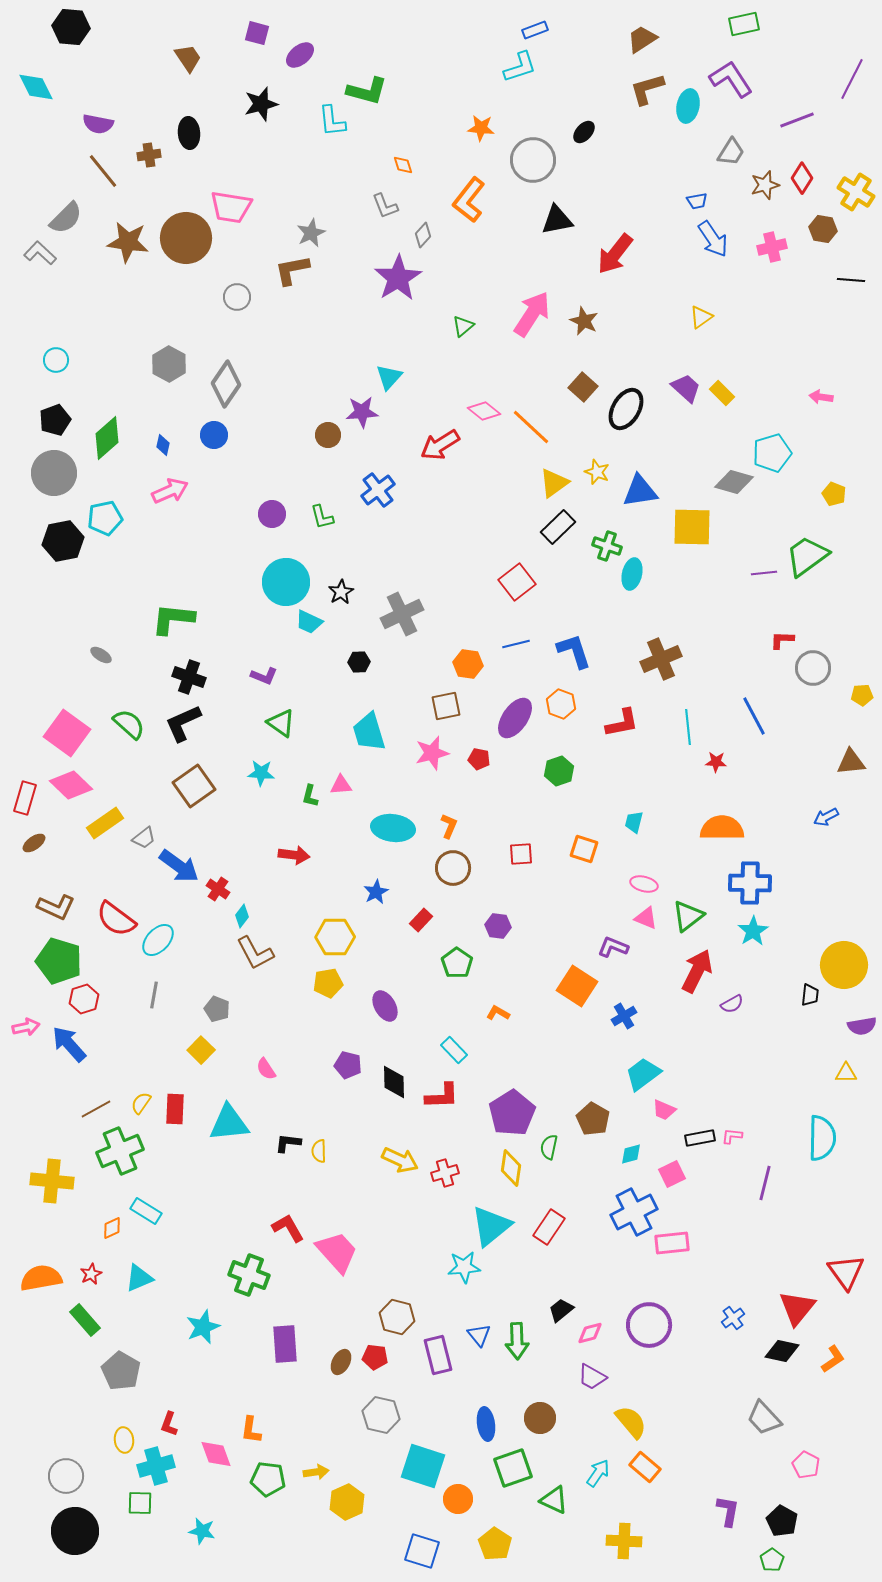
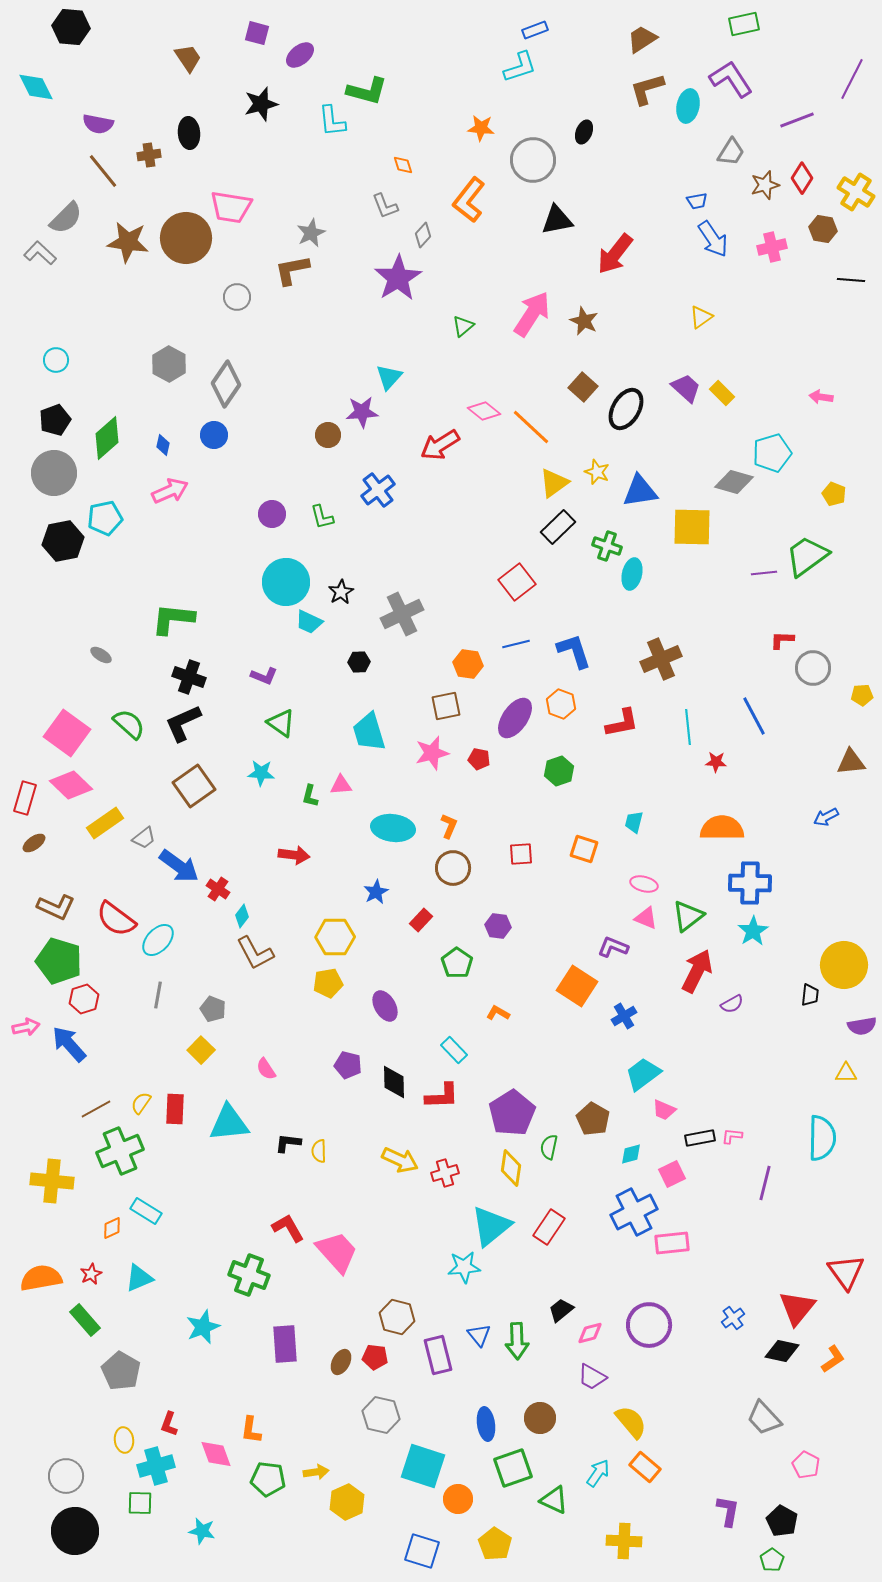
black ellipse at (584, 132): rotated 20 degrees counterclockwise
gray line at (154, 995): moved 4 px right
gray pentagon at (217, 1009): moved 4 px left
